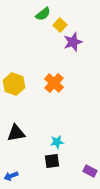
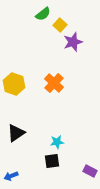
black triangle: rotated 24 degrees counterclockwise
